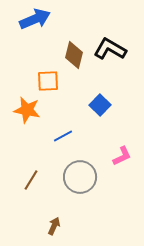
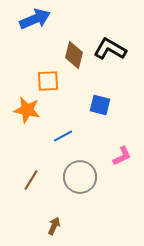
blue square: rotated 30 degrees counterclockwise
